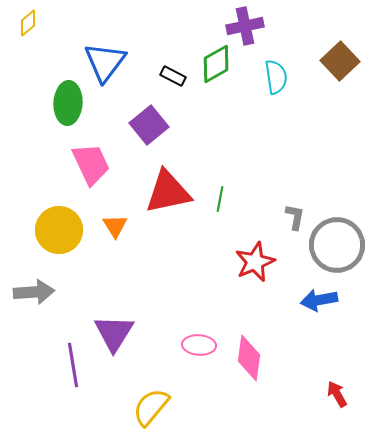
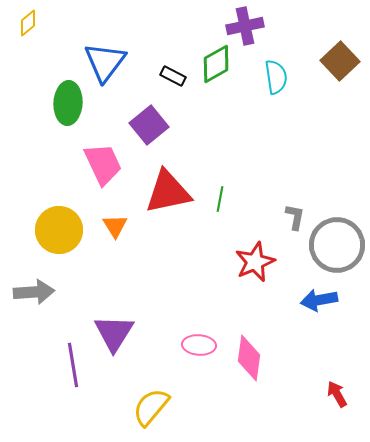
pink trapezoid: moved 12 px right
